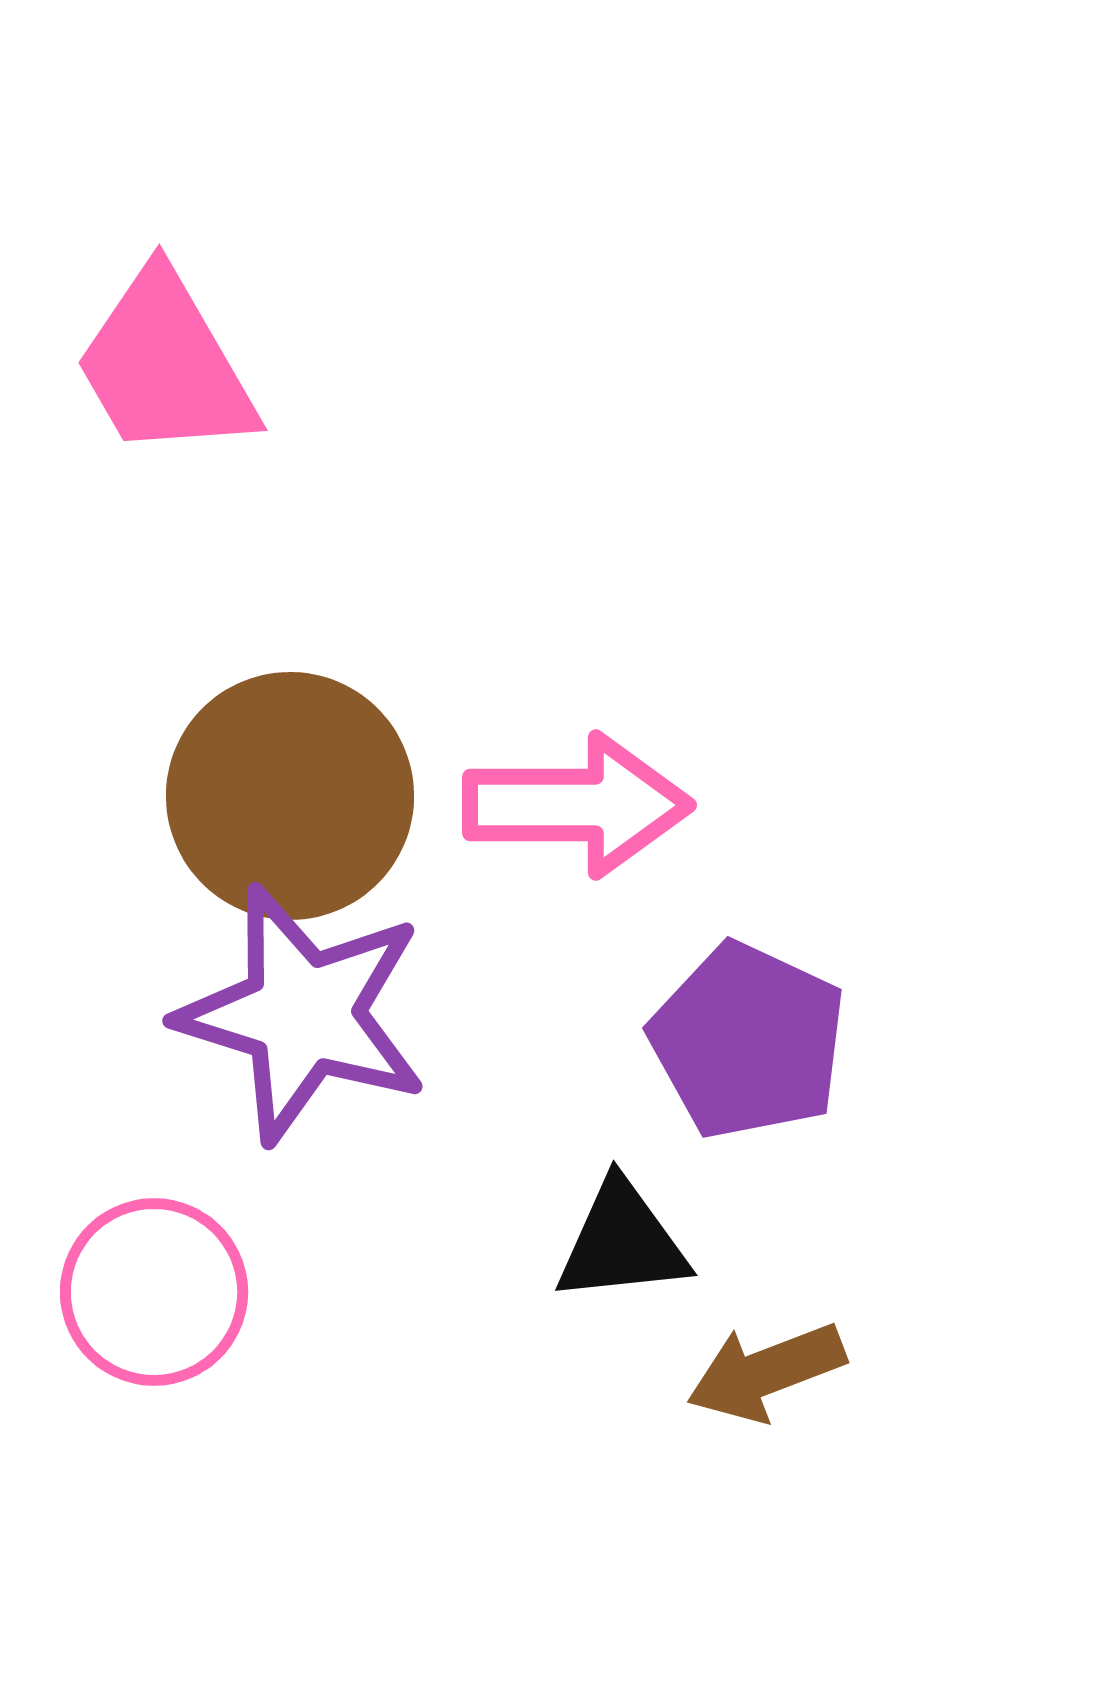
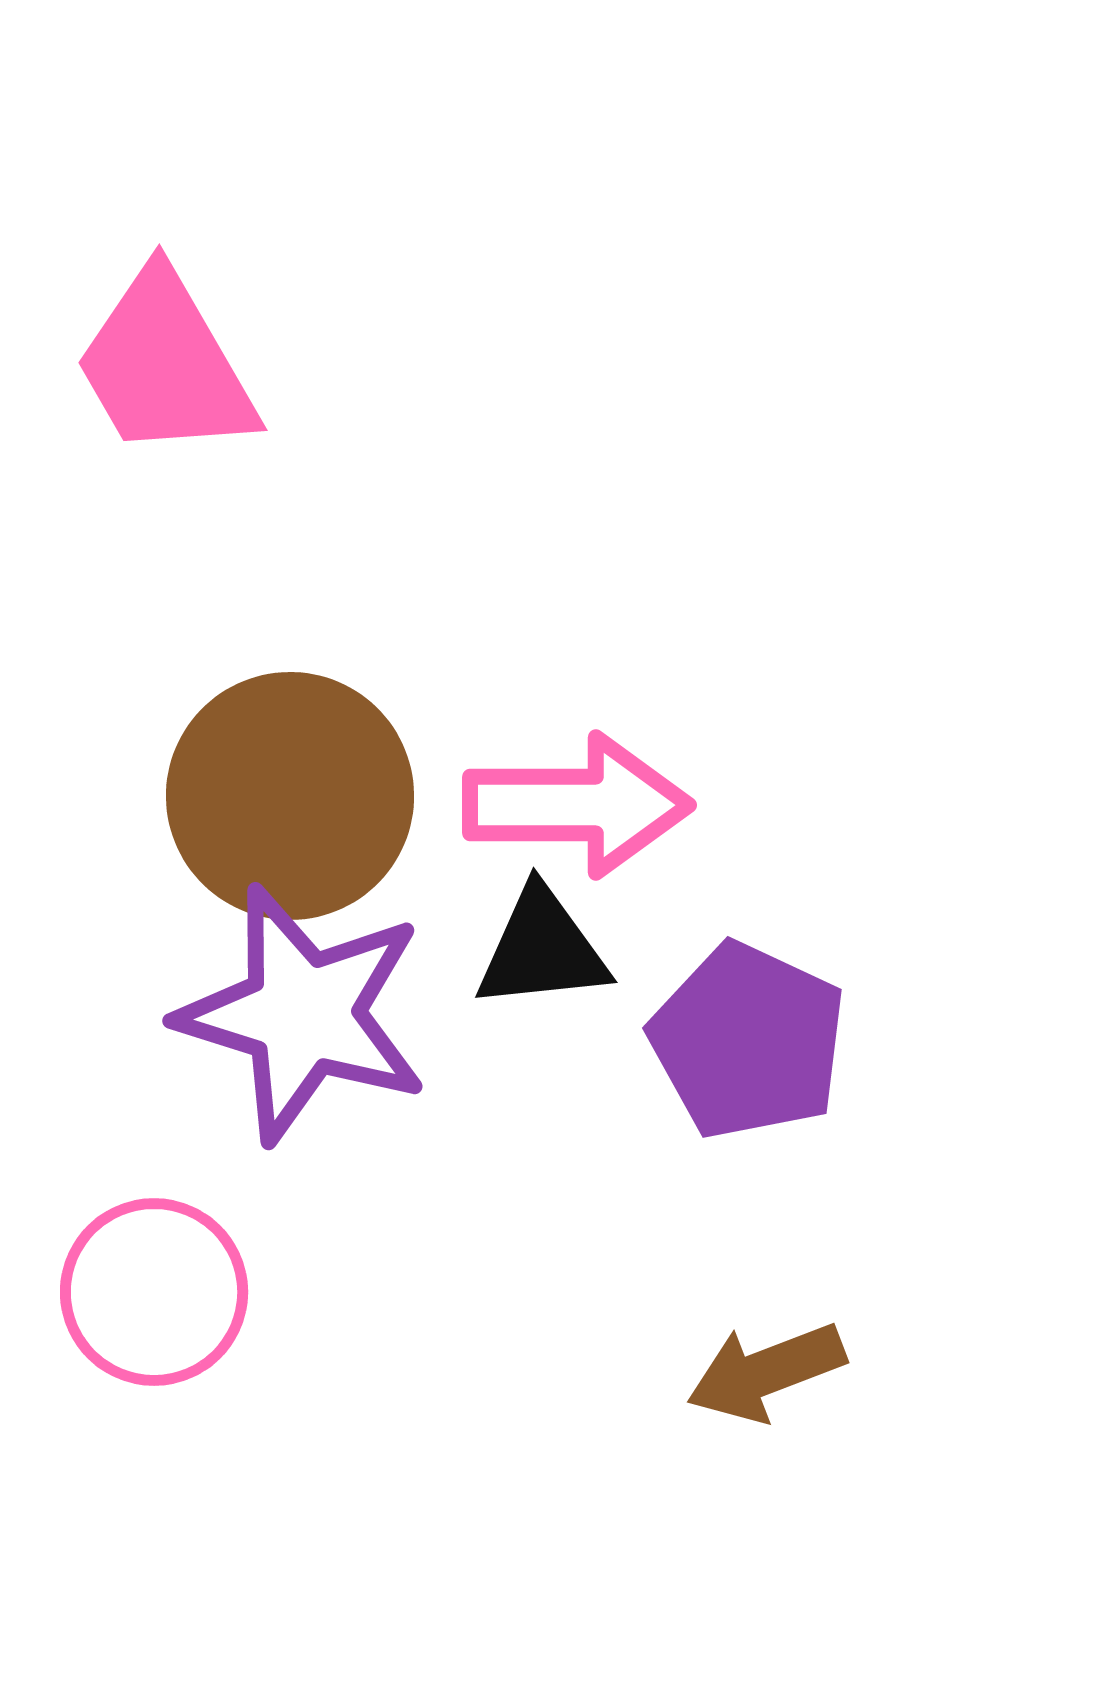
black triangle: moved 80 px left, 293 px up
